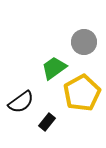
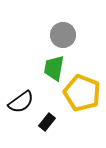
gray circle: moved 21 px left, 7 px up
green trapezoid: rotated 44 degrees counterclockwise
yellow pentagon: rotated 21 degrees counterclockwise
